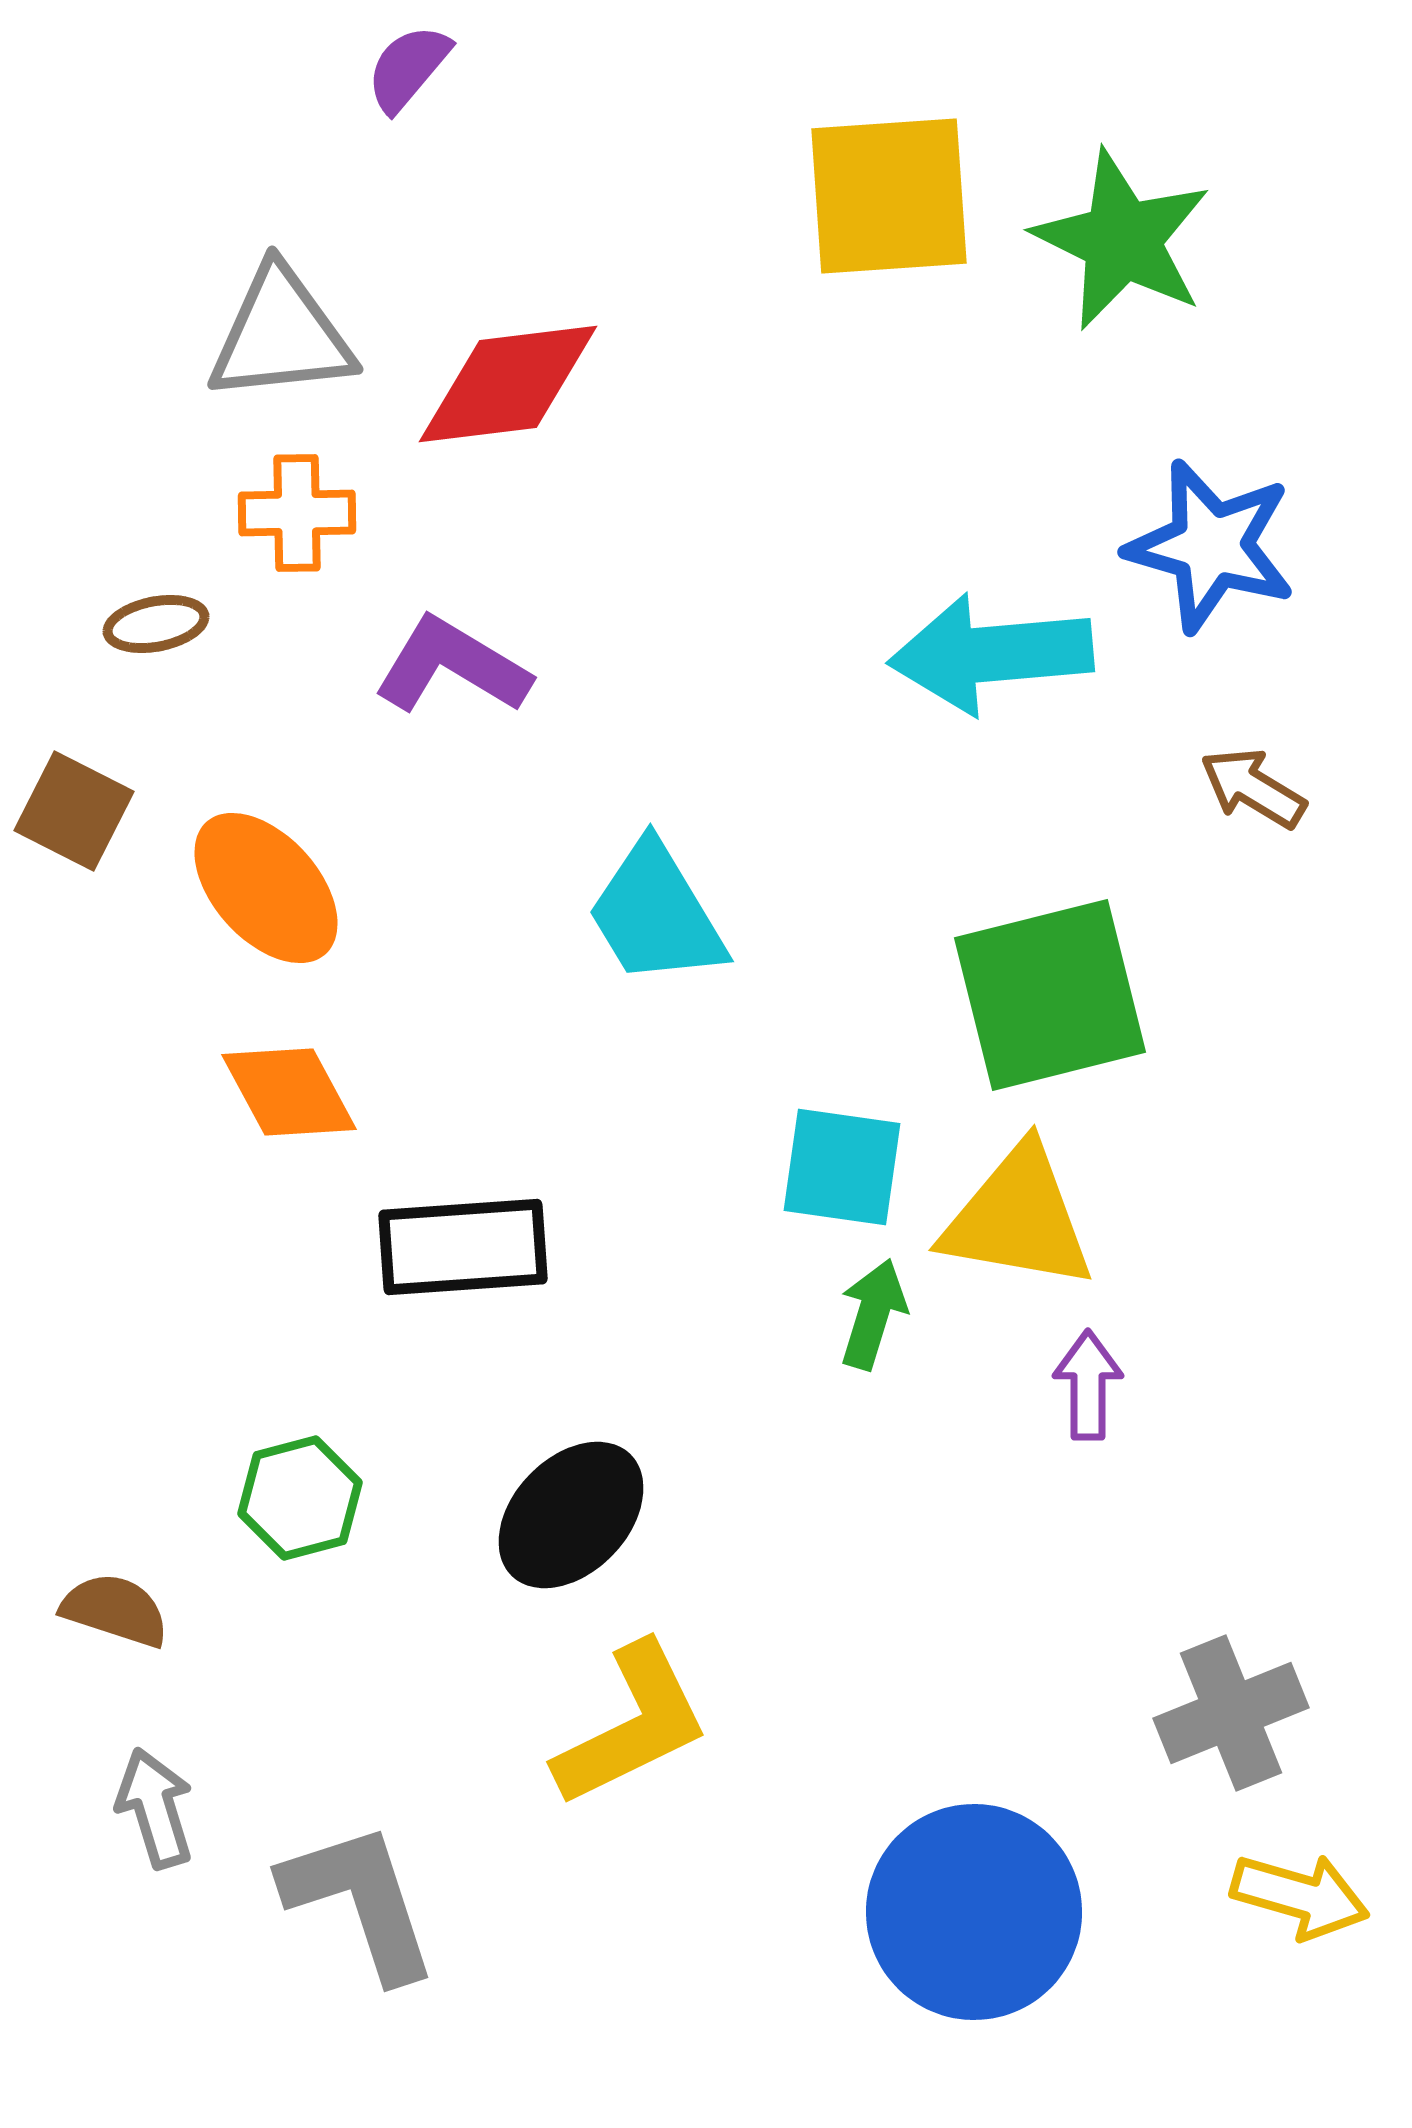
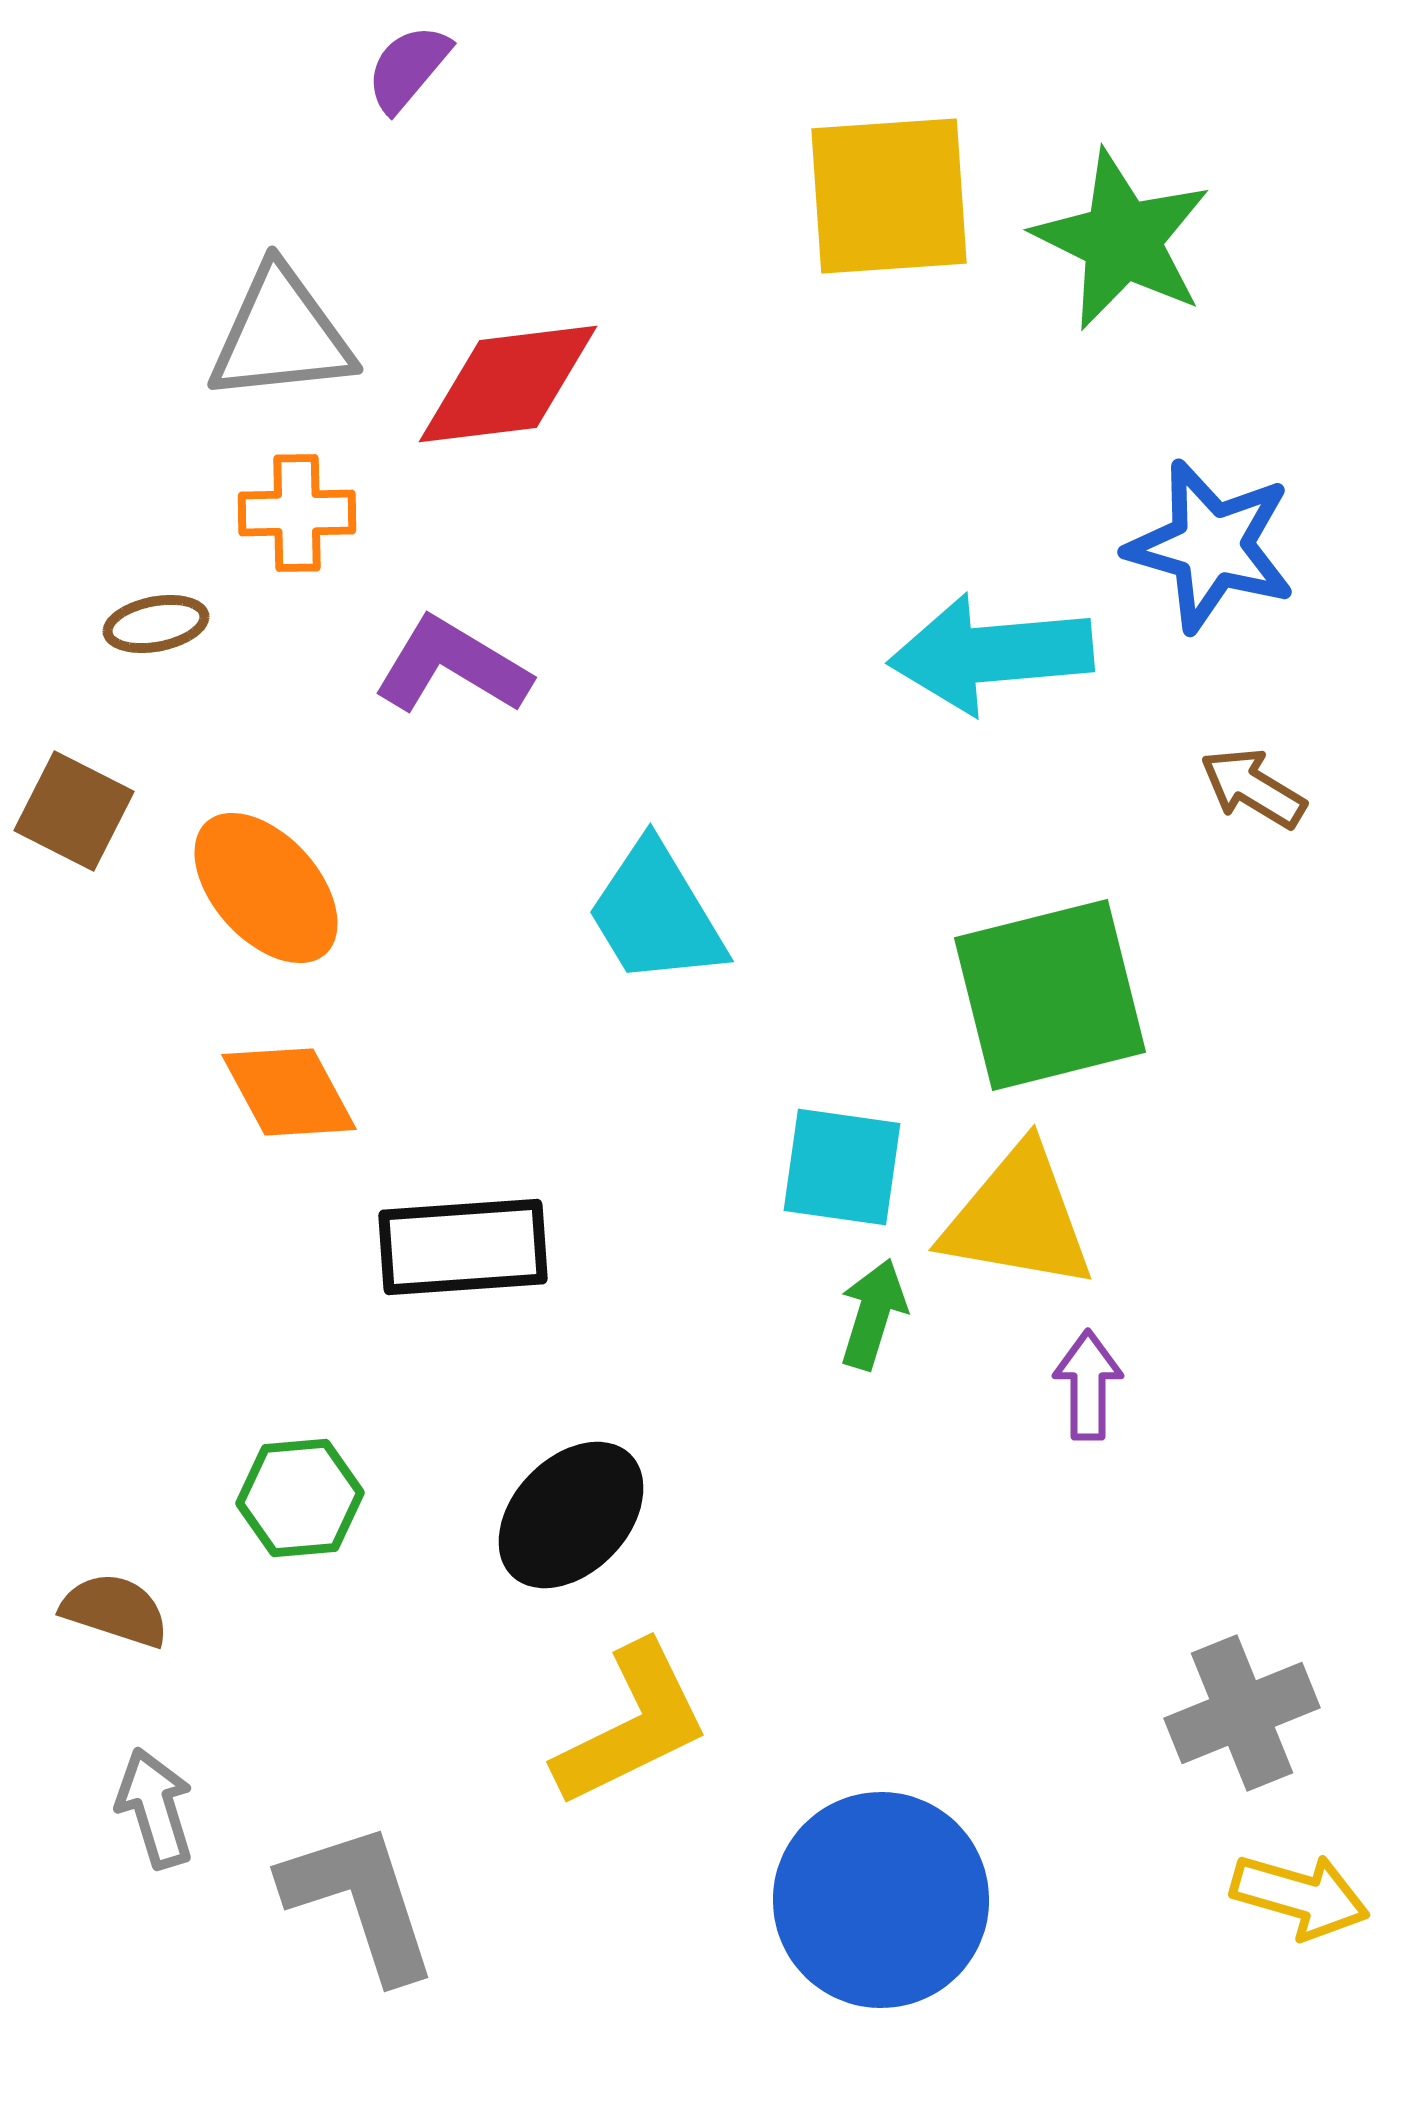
green hexagon: rotated 10 degrees clockwise
gray cross: moved 11 px right
blue circle: moved 93 px left, 12 px up
